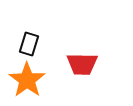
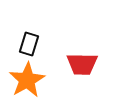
orange star: rotated 6 degrees clockwise
